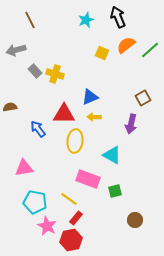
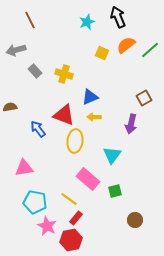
cyan star: moved 1 px right, 2 px down
yellow cross: moved 9 px right
brown square: moved 1 px right
red triangle: moved 1 px down; rotated 20 degrees clockwise
cyan triangle: rotated 36 degrees clockwise
pink rectangle: rotated 20 degrees clockwise
